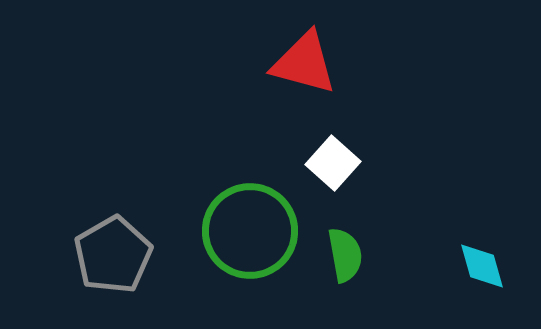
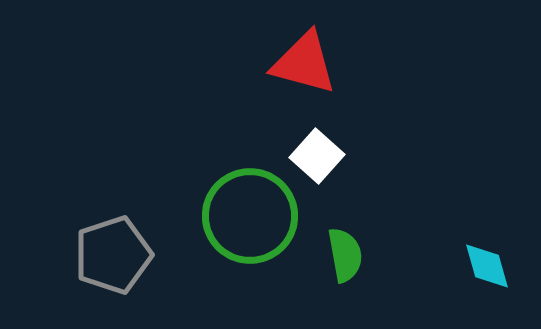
white square: moved 16 px left, 7 px up
green circle: moved 15 px up
gray pentagon: rotated 12 degrees clockwise
cyan diamond: moved 5 px right
